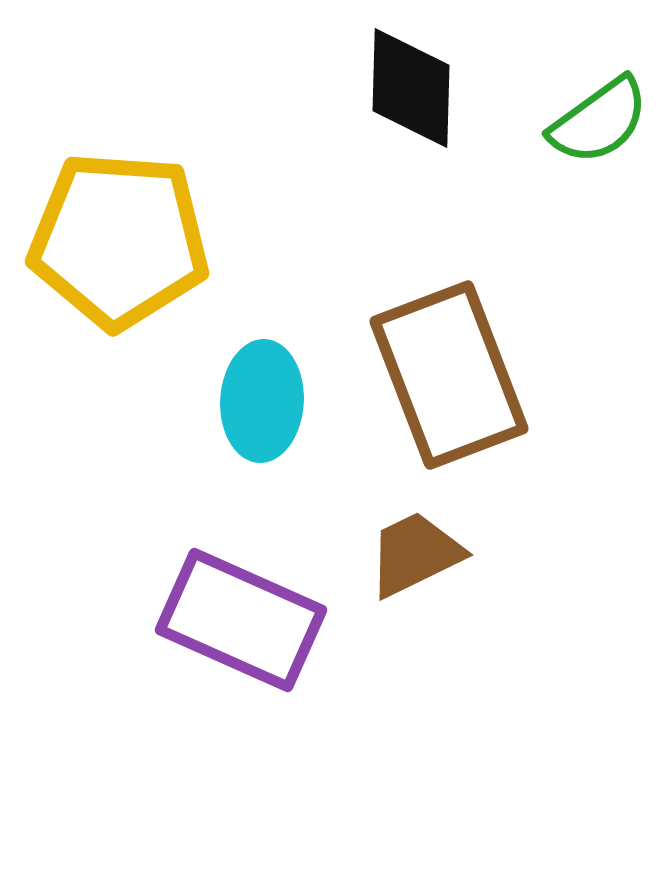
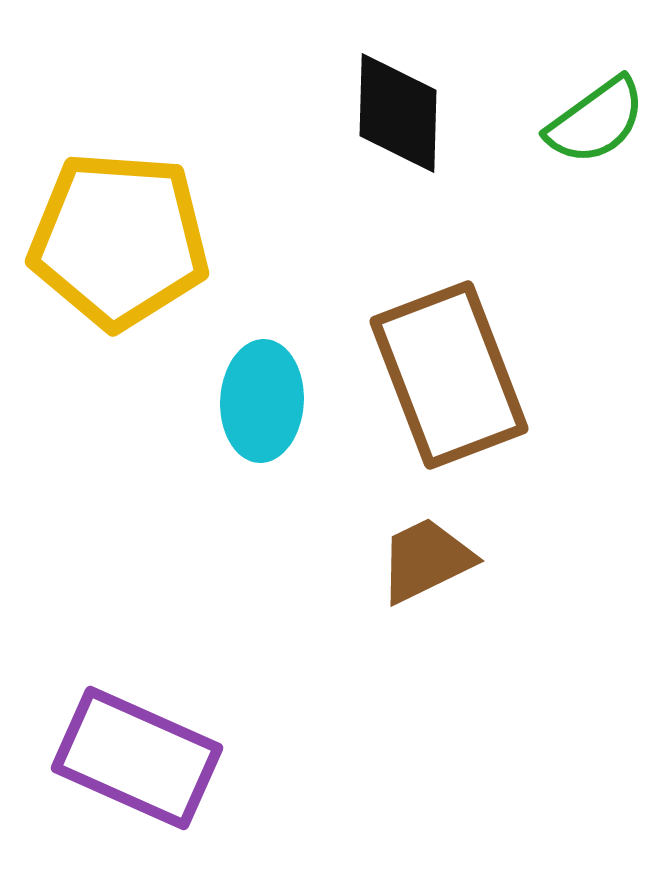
black diamond: moved 13 px left, 25 px down
green semicircle: moved 3 px left
brown trapezoid: moved 11 px right, 6 px down
purple rectangle: moved 104 px left, 138 px down
